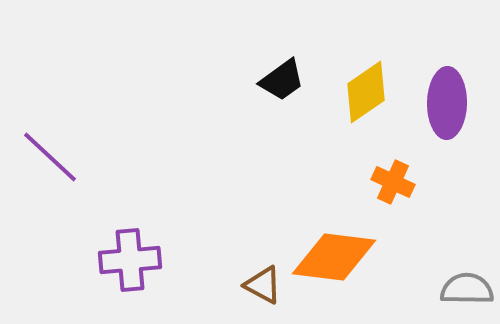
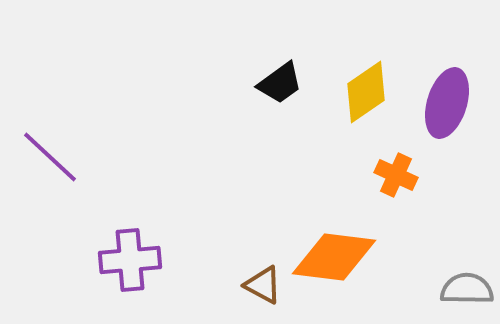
black trapezoid: moved 2 px left, 3 px down
purple ellipse: rotated 16 degrees clockwise
orange cross: moved 3 px right, 7 px up
